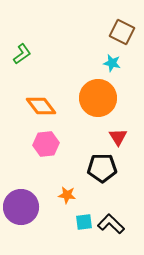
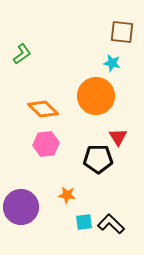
brown square: rotated 20 degrees counterclockwise
orange circle: moved 2 px left, 2 px up
orange diamond: moved 2 px right, 3 px down; rotated 8 degrees counterclockwise
black pentagon: moved 4 px left, 9 px up
